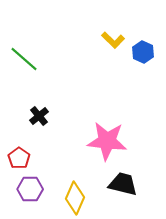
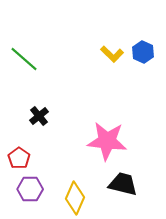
yellow L-shape: moved 1 px left, 14 px down
